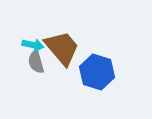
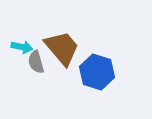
cyan arrow: moved 11 px left, 2 px down
